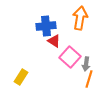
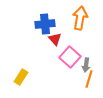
blue cross: moved 1 px left, 2 px up
red triangle: moved 1 px right, 2 px up; rotated 16 degrees clockwise
gray arrow: moved 1 px down
